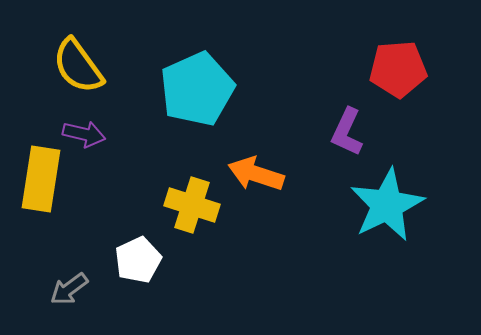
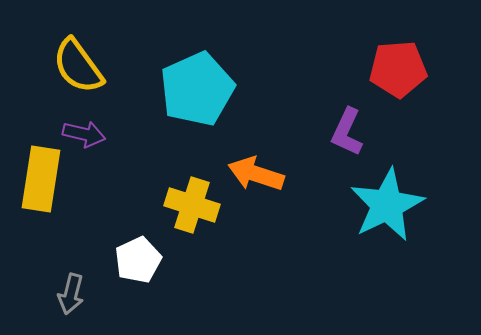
gray arrow: moved 2 px right, 5 px down; rotated 39 degrees counterclockwise
